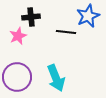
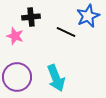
black line: rotated 18 degrees clockwise
pink star: moved 3 px left; rotated 30 degrees counterclockwise
